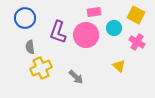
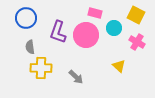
pink rectangle: moved 1 px right, 1 px down; rotated 24 degrees clockwise
blue circle: moved 1 px right
yellow cross: rotated 25 degrees clockwise
